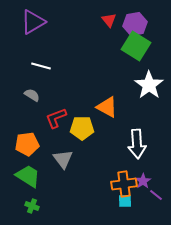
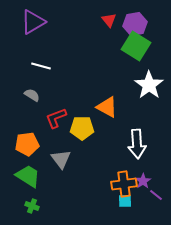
gray triangle: moved 2 px left
